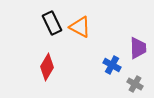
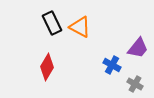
purple trapezoid: rotated 40 degrees clockwise
